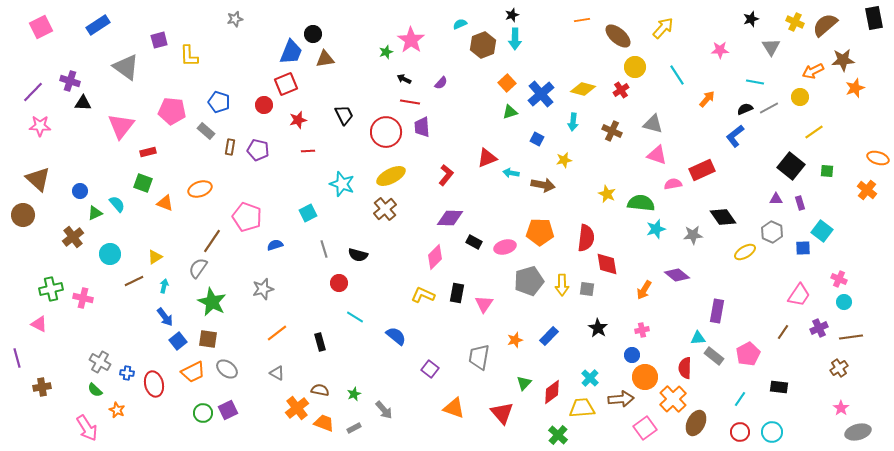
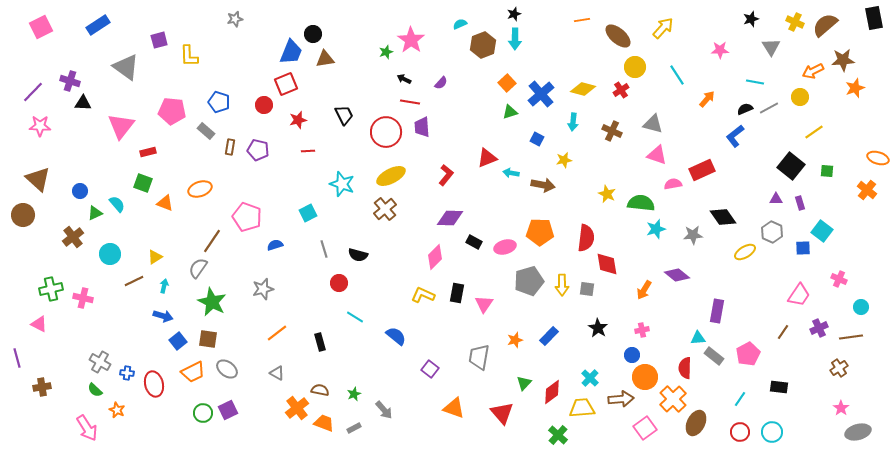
black star at (512, 15): moved 2 px right, 1 px up
cyan circle at (844, 302): moved 17 px right, 5 px down
blue arrow at (165, 317): moved 2 px left, 1 px up; rotated 36 degrees counterclockwise
